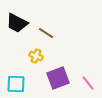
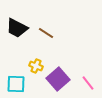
black trapezoid: moved 5 px down
yellow cross: moved 10 px down
purple square: moved 1 px down; rotated 20 degrees counterclockwise
